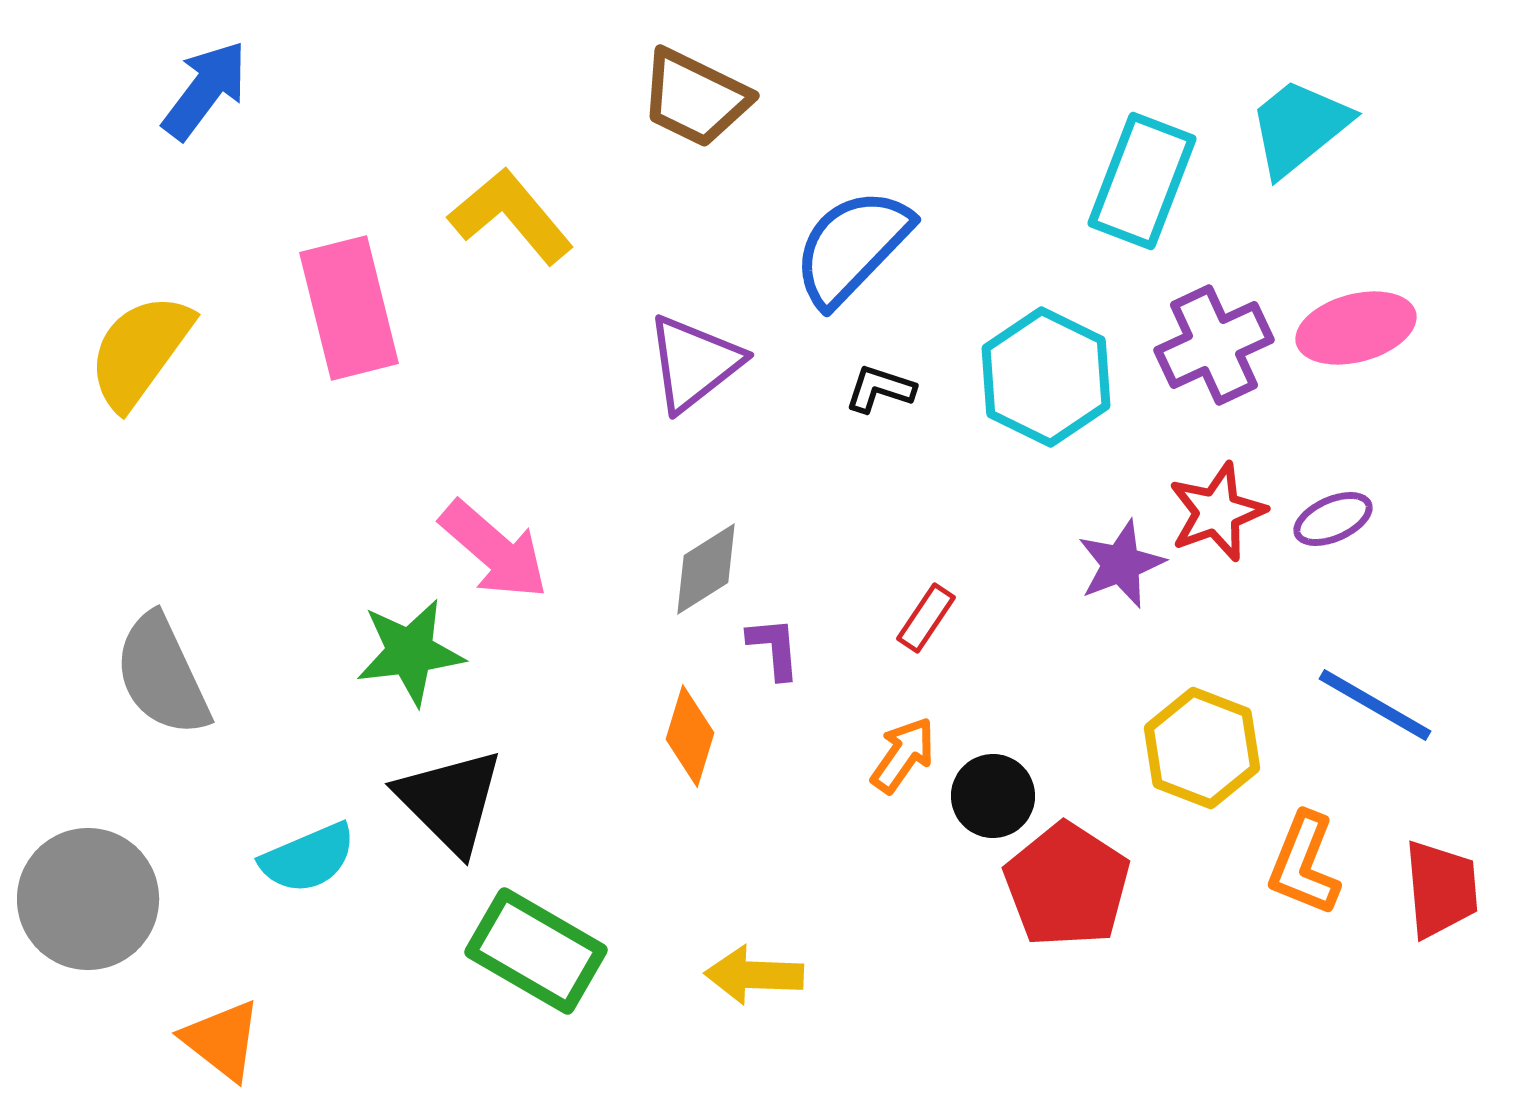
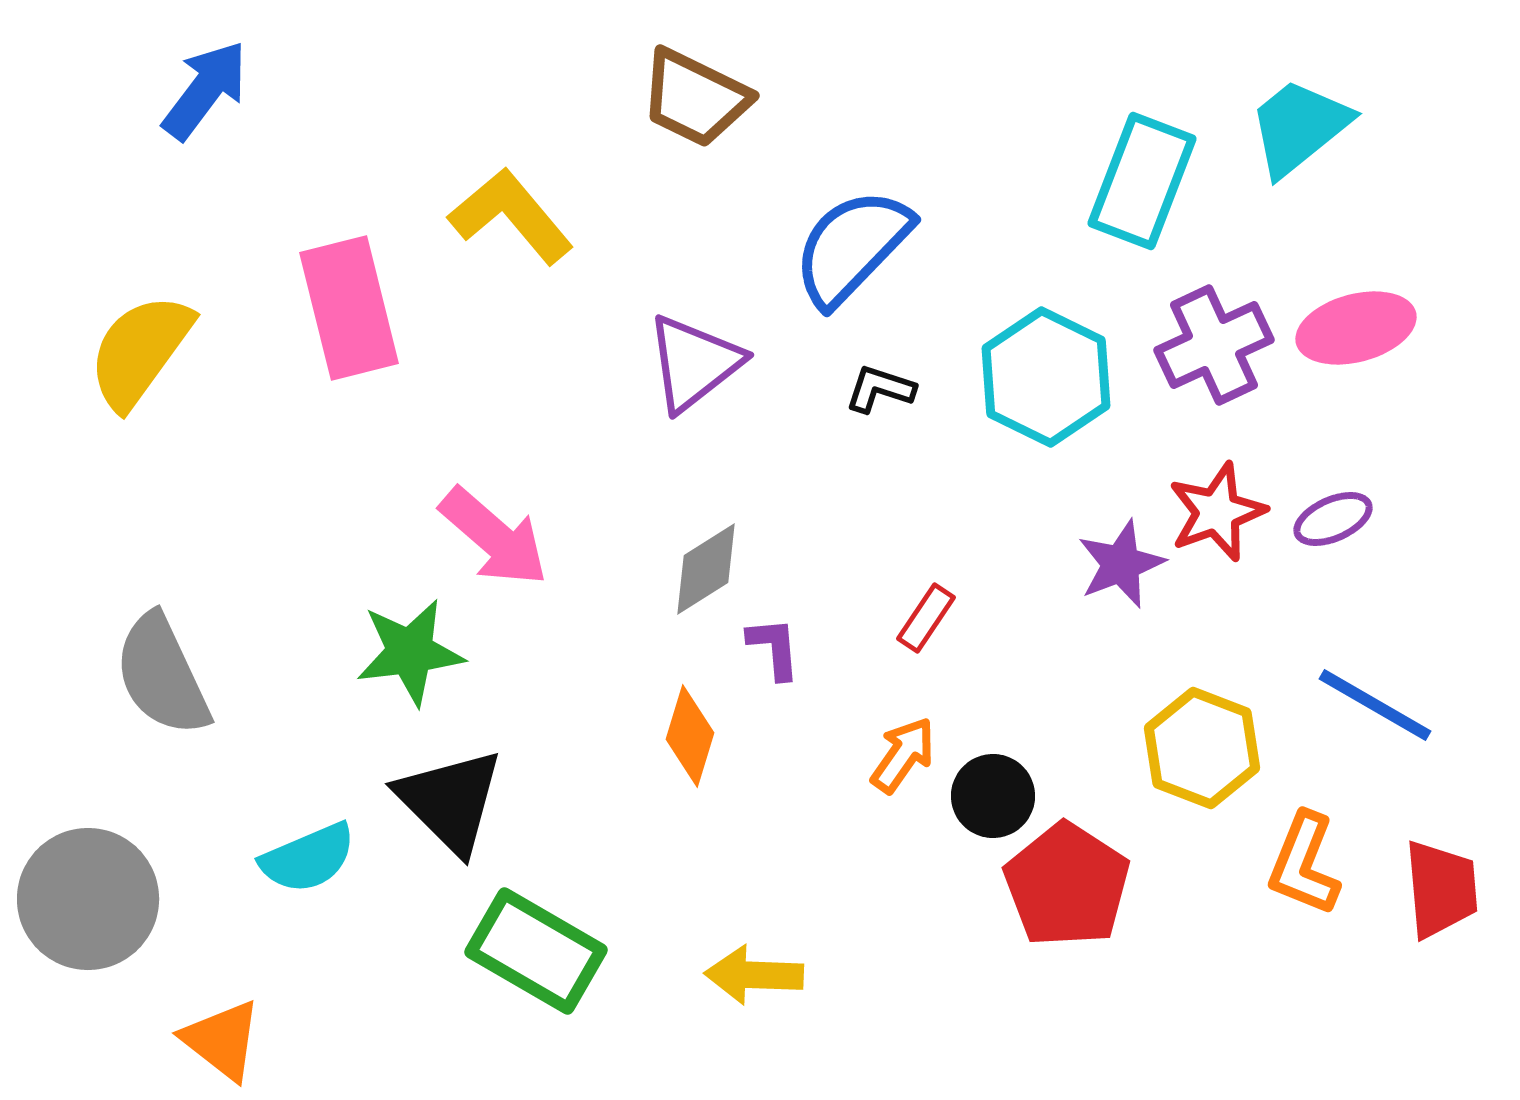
pink arrow: moved 13 px up
